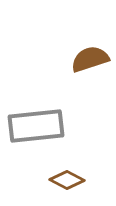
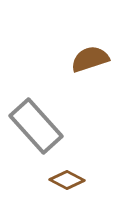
gray rectangle: rotated 54 degrees clockwise
